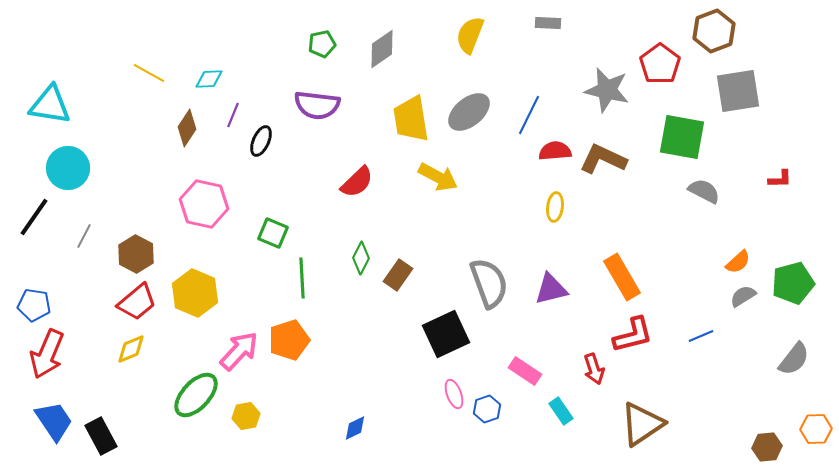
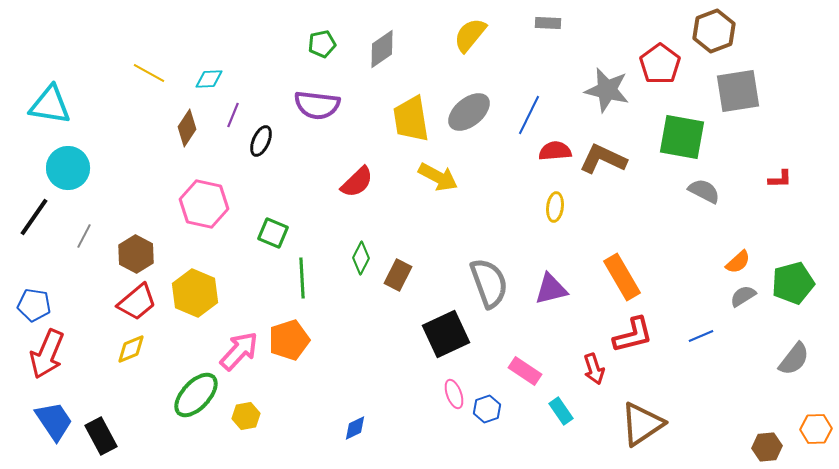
yellow semicircle at (470, 35): rotated 18 degrees clockwise
brown rectangle at (398, 275): rotated 8 degrees counterclockwise
